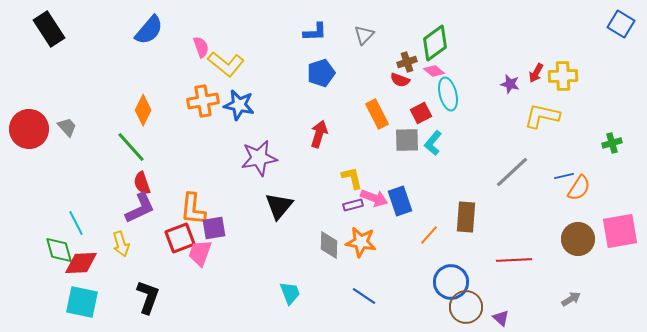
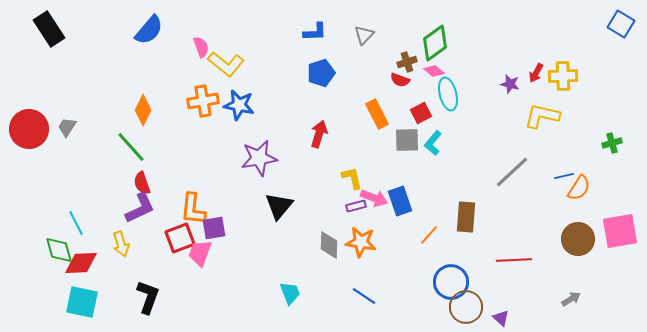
gray trapezoid at (67, 127): rotated 105 degrees counterclockwise
purple rectangle at (353, 205): moved 3 px right, 1 px down
